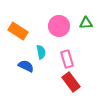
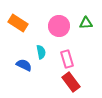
orange rectangle: moved 8 px up
blue semicircle: moved 2 px left, 1 px up
